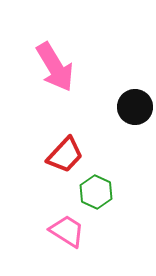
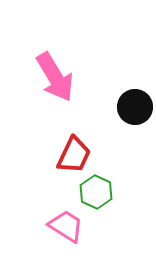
pink arrow: moved 10 px down
red trapezoid: moved 9 px right; rotated 18 degrees counterclockwise
pink trapezoid: moved 1 px left, 5 px up
